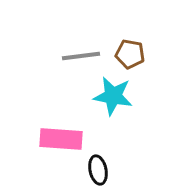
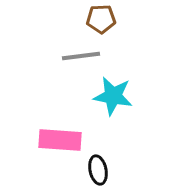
brown pentagon: moved 29 px left, 35 px up; rotated 12 degrees counterclockwise
pink rectangle: moved 1 px left, 1 px down
